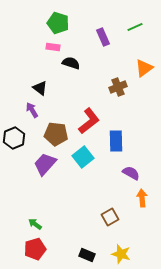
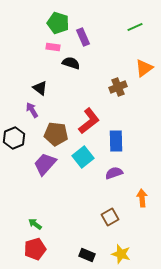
purple rectangle: moved 20 px left
purple semicircle: moved 17 px left; rotated 48 degrees counterclockwise
